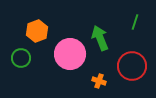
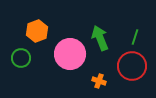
green line: moved 15 px down
